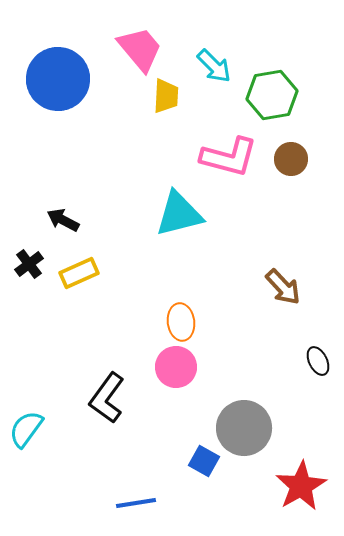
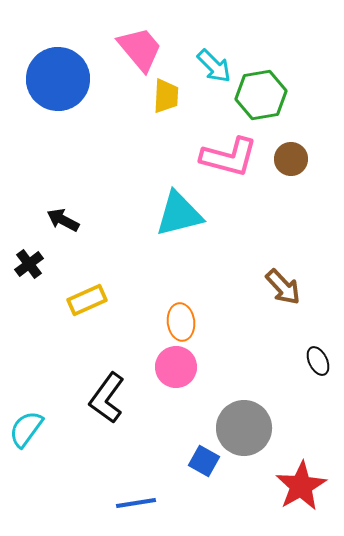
green hexagon: moved 11 px left
yellow rectangle: moved 8 px right, 27 px down
